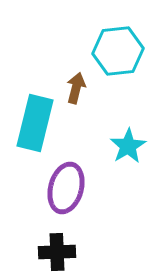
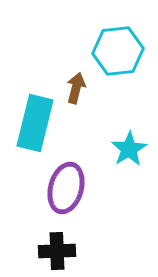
cyan star: moved 1 px right, 3 px down
black cross: moved 1 px up
